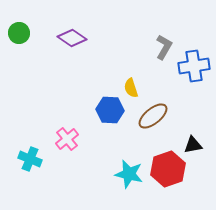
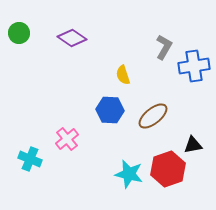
yellow semicircle: moved 8 px left, 13 px up
